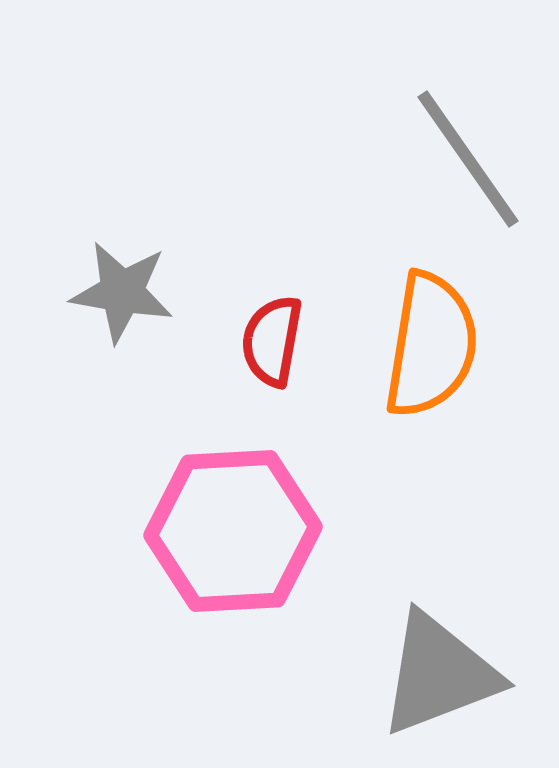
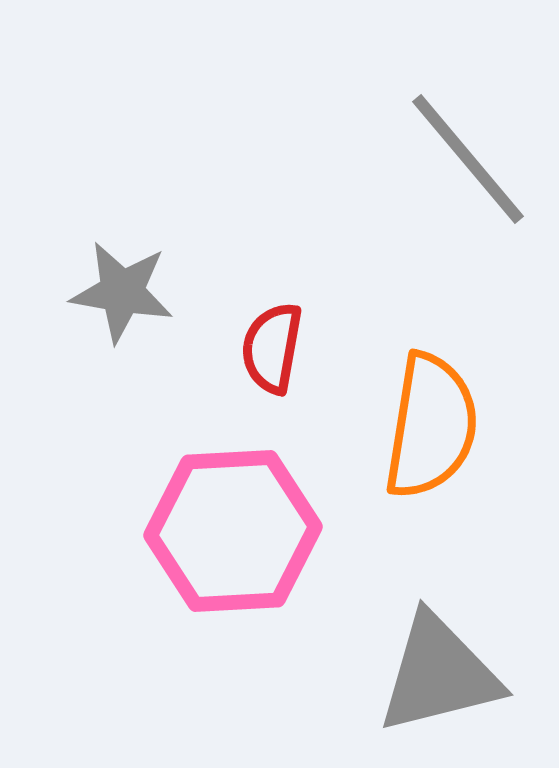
gray line: rotated 5 degrees counterclockwise
red semicircle: moved 7 px down
orange semicircle: moved 81 px down
gray triangle: rotated 7 degrees clockwise
